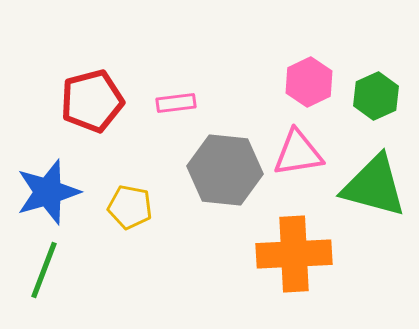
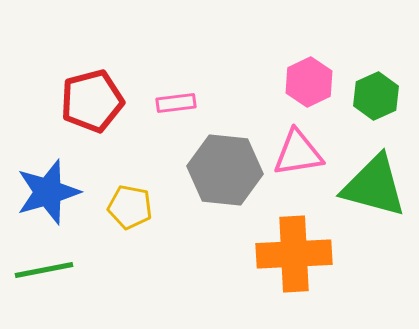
green line: rotated 58 degrees clockwise
